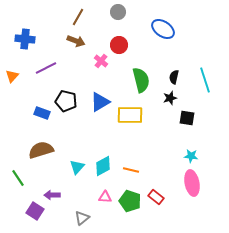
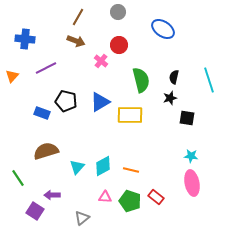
cyan line: moved 4 px right
brown semicircle: moved 5 px right, 1 px down
